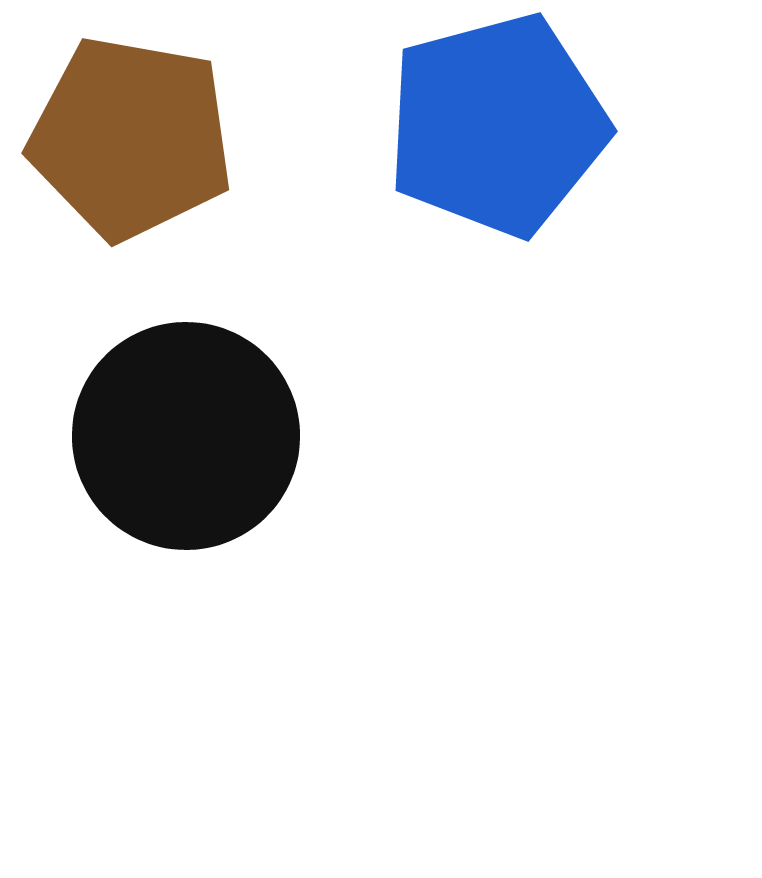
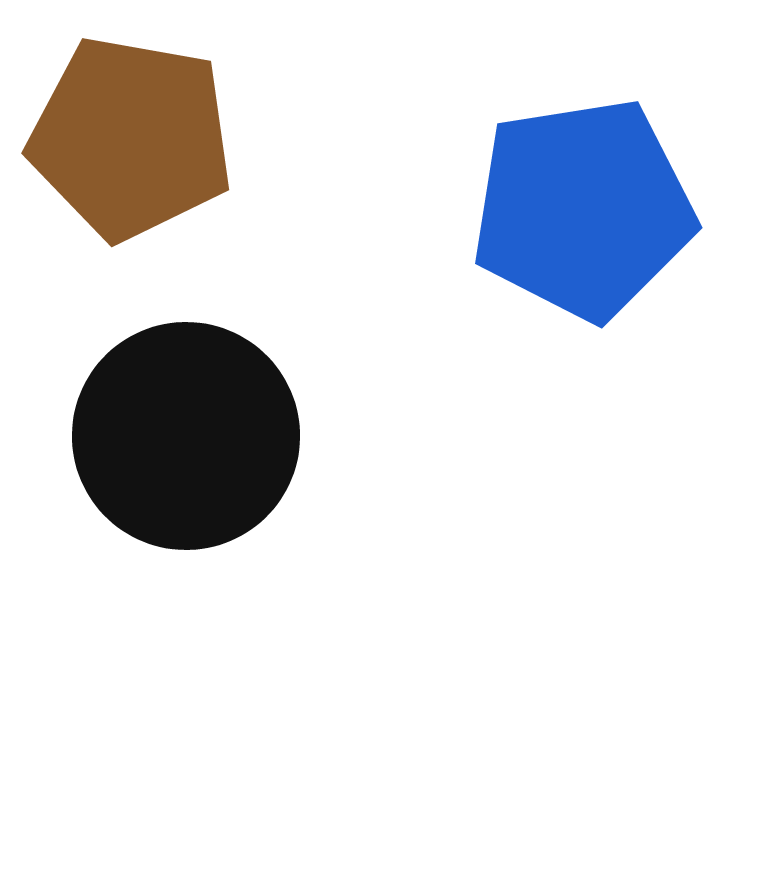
blue pentagon: moved 86 px right, 84 px down; rotated 6 degrees clockwise
